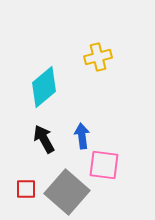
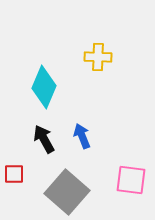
yellow cross: rotated 16 degrees clockwise
cyan diamond: rotated 27 degrees counterclockwise
blue arrow: rotated 15 degrees counterclockwise
pink square: moved 27 px right, 15 px down
red square: moved 12 px left, 15 px up
